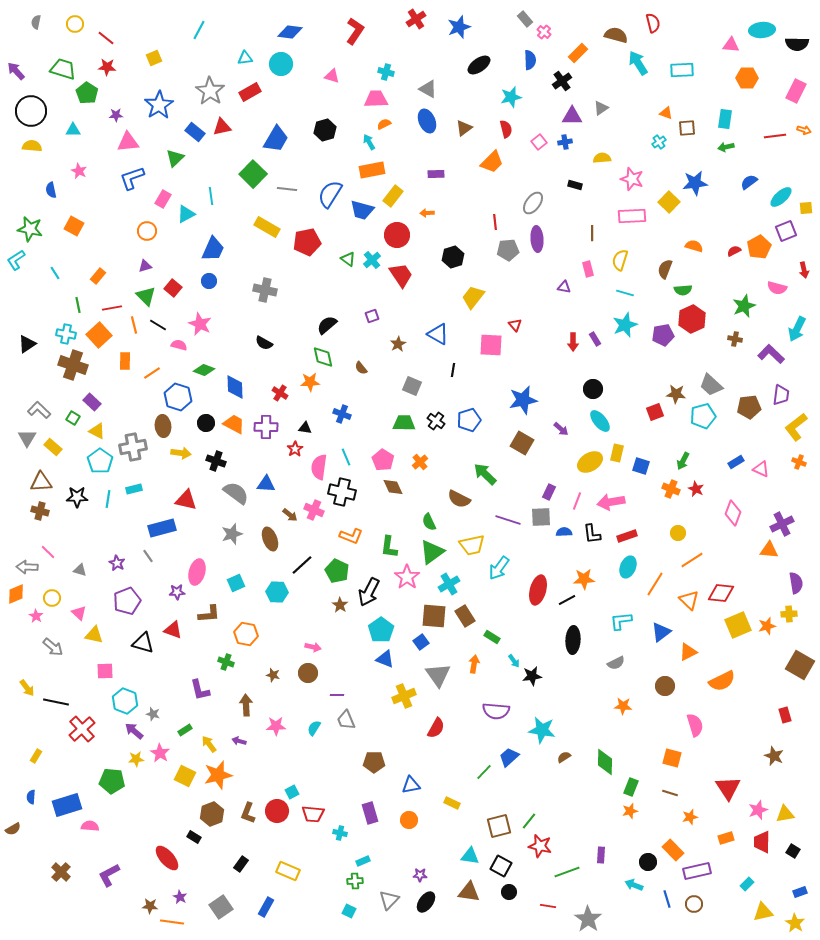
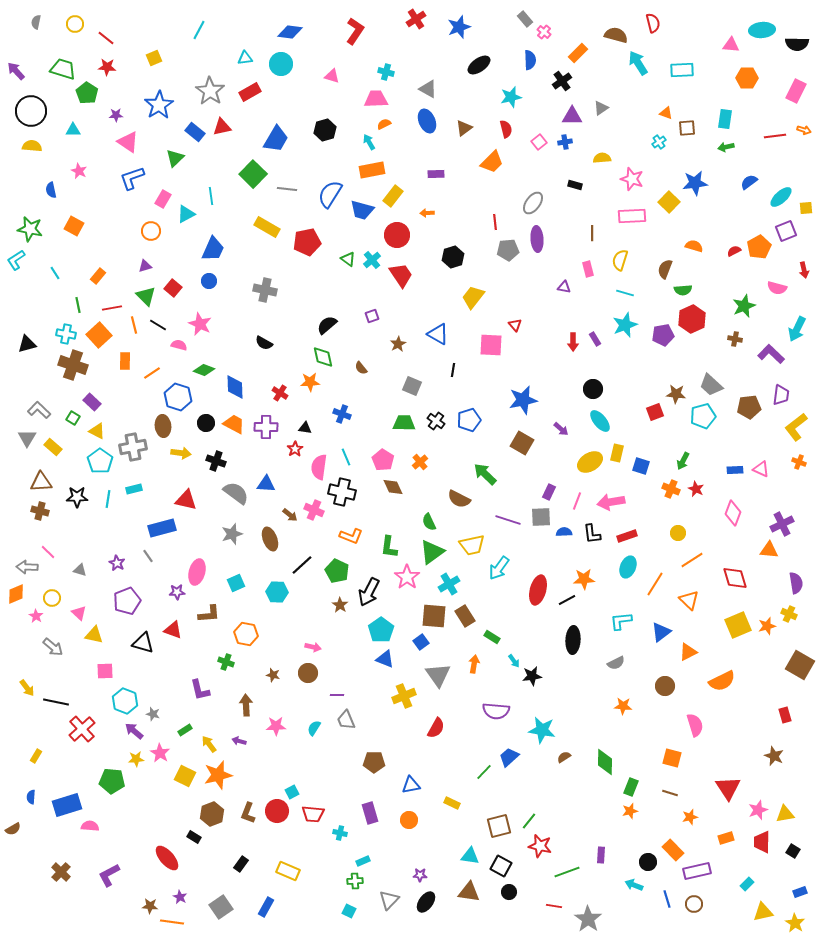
pink triangle at (128, 142): rotated 40 degrees clockwise
orange circle at (147, 231): moved 4 px right
black triangle at (27, 344): rotated 18 degrees clockwise
blue rectangle at (736, 462): moved 1 px left, 8 px down; rotated 28 degrees clockwise
red diamond at (721, 593): moved 14 px right, 15 px up; rotated 68 degrees clockwise
yellow cross at (789, 614): rotated 28 degrees clockwise
red line at (548, 906): moved 6 px right
